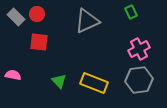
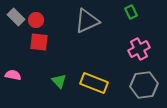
red circle: moved 1 px left, 6 px down
gray hexagon: moved 5 px right, 5 px down
